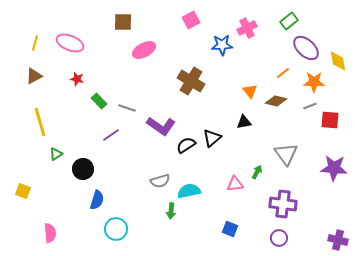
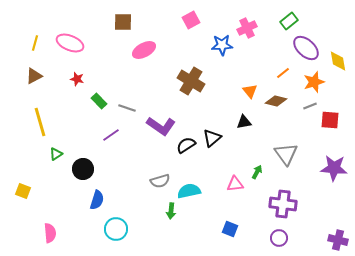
orange star at (314, 82): rotated 20 degrees counterclockwise
